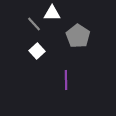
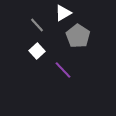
white triangle: moved 11 px right; rotated 30 degrees counterclockwise
gray line: moved 3 px right, 1 px down
purple line: moved 3 px left, 10 px up; rotated 42 degrees counterclockwise
